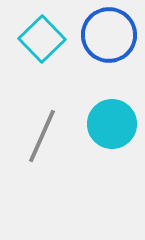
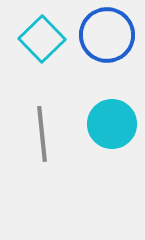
blue circle: moved 2 px left
gray line: moved 2 px up; rotated 30 degrees counterclockwise
